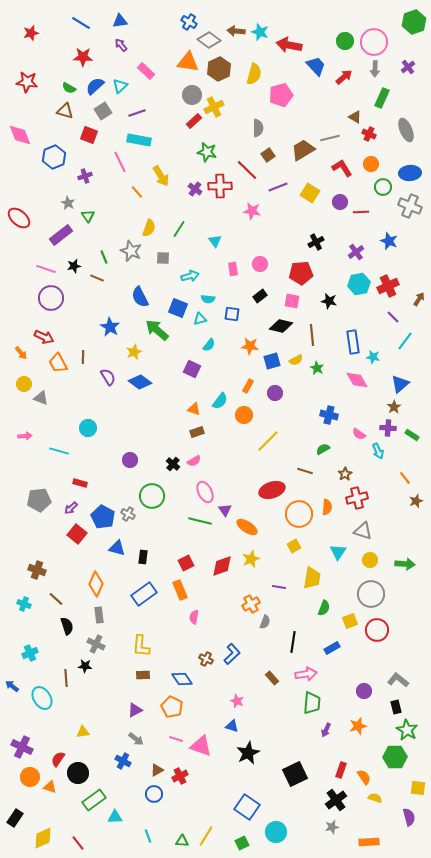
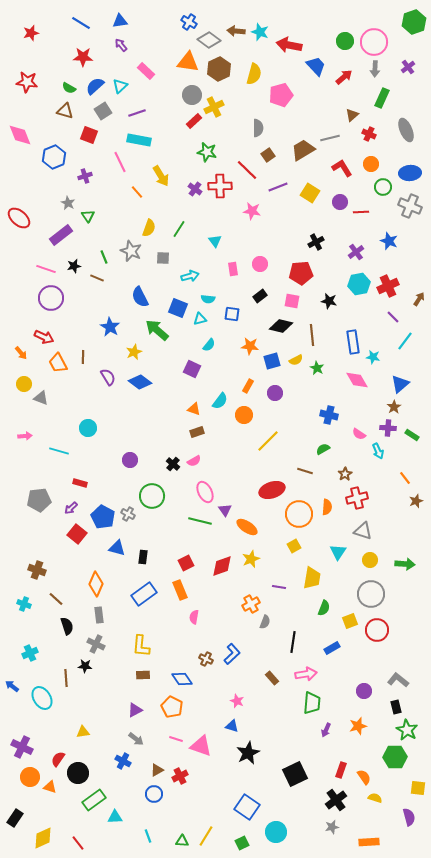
brown triangle at (355, 117): moved 3 px left, 2 px up; rotated 48 degrees clockwise
